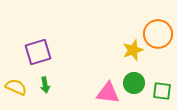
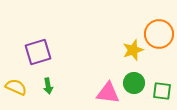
orange circle: moved 1 px right
green arrow: moved 3 px right, 1 px down
